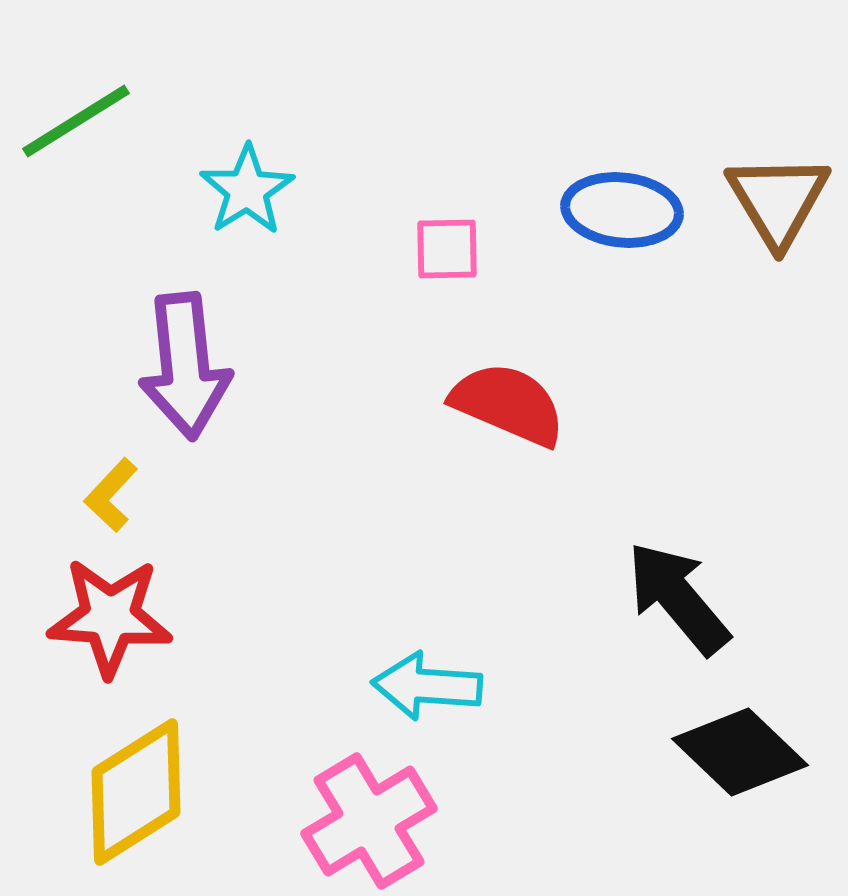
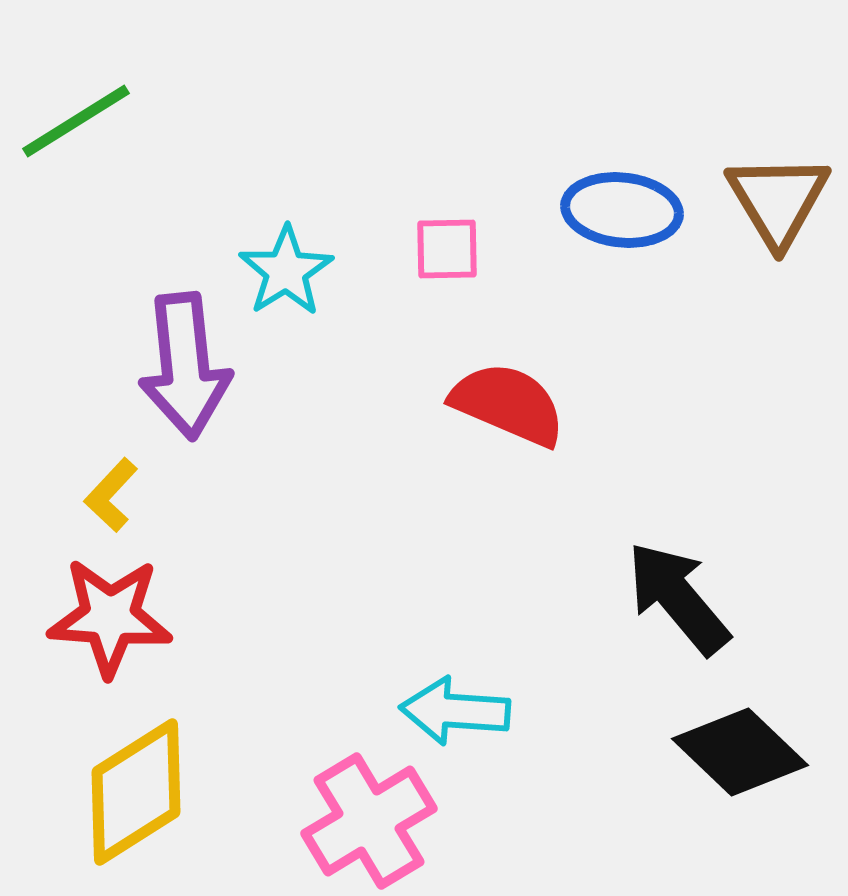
cyan star: moved 39 px right, 81 px down
cyan arrow: moved 28 px right, 25 px down
